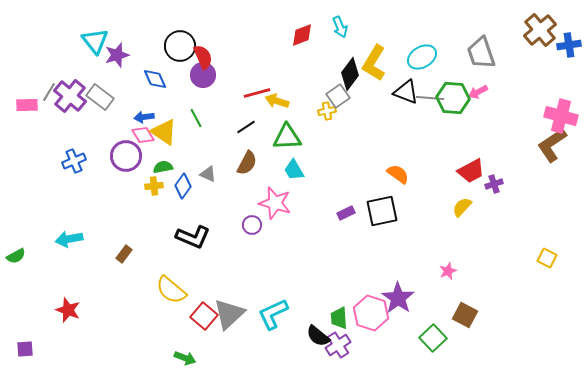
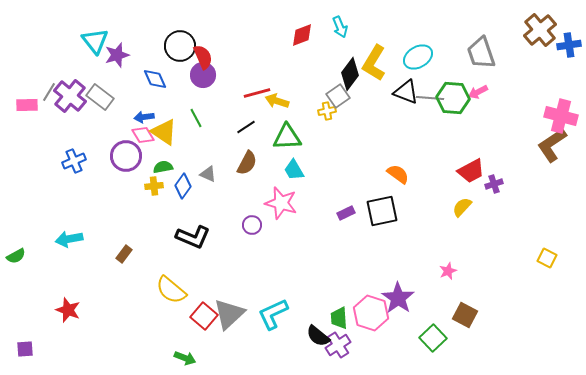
cyan ellipse at (422, 57): moved 4 px left
pink star at (275, 203): moved 6 px right
